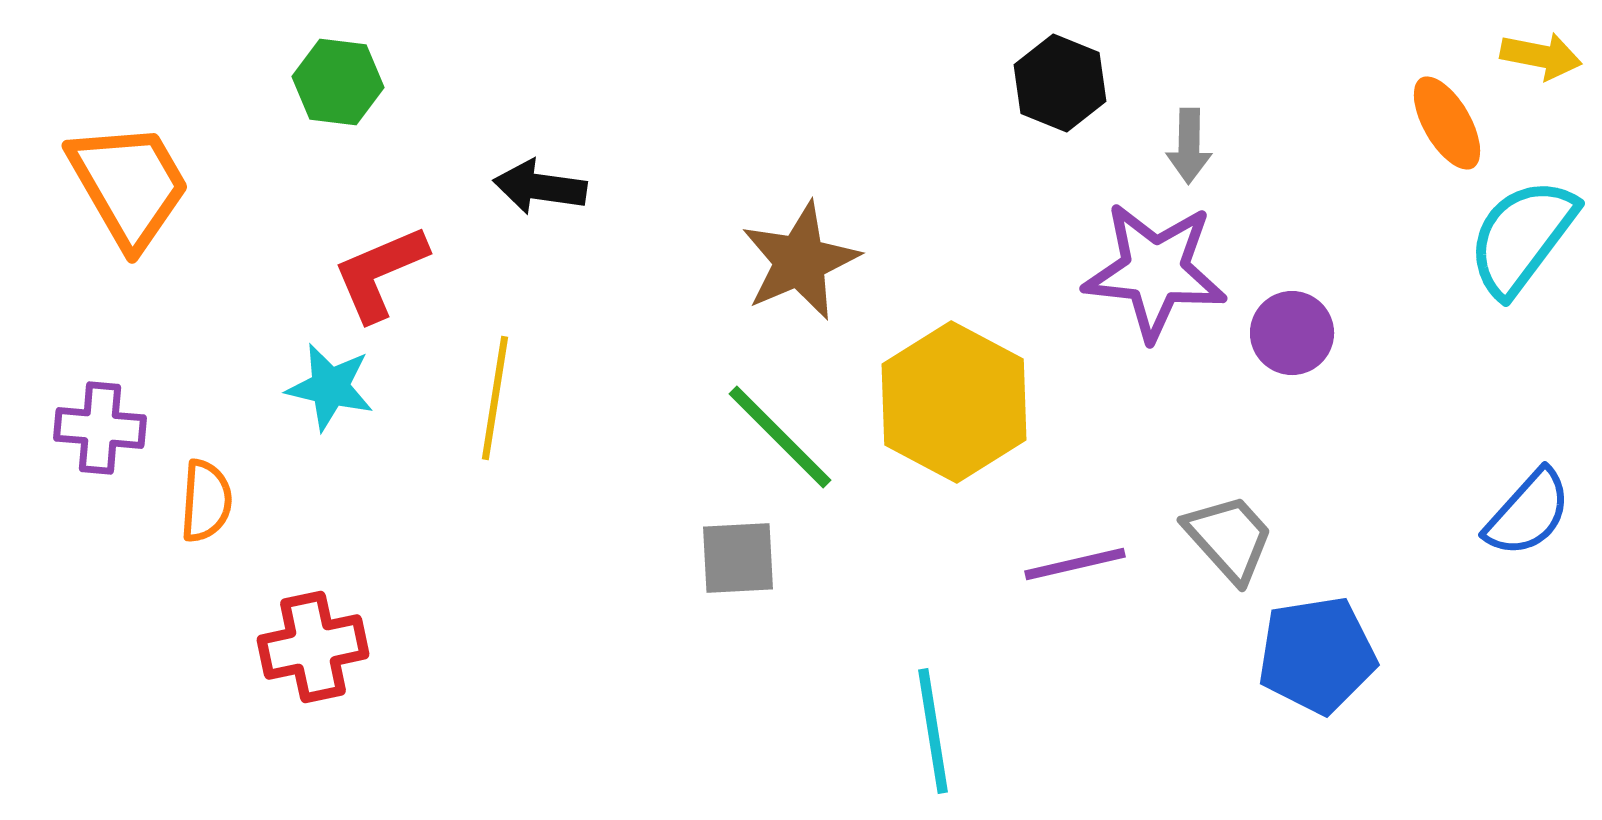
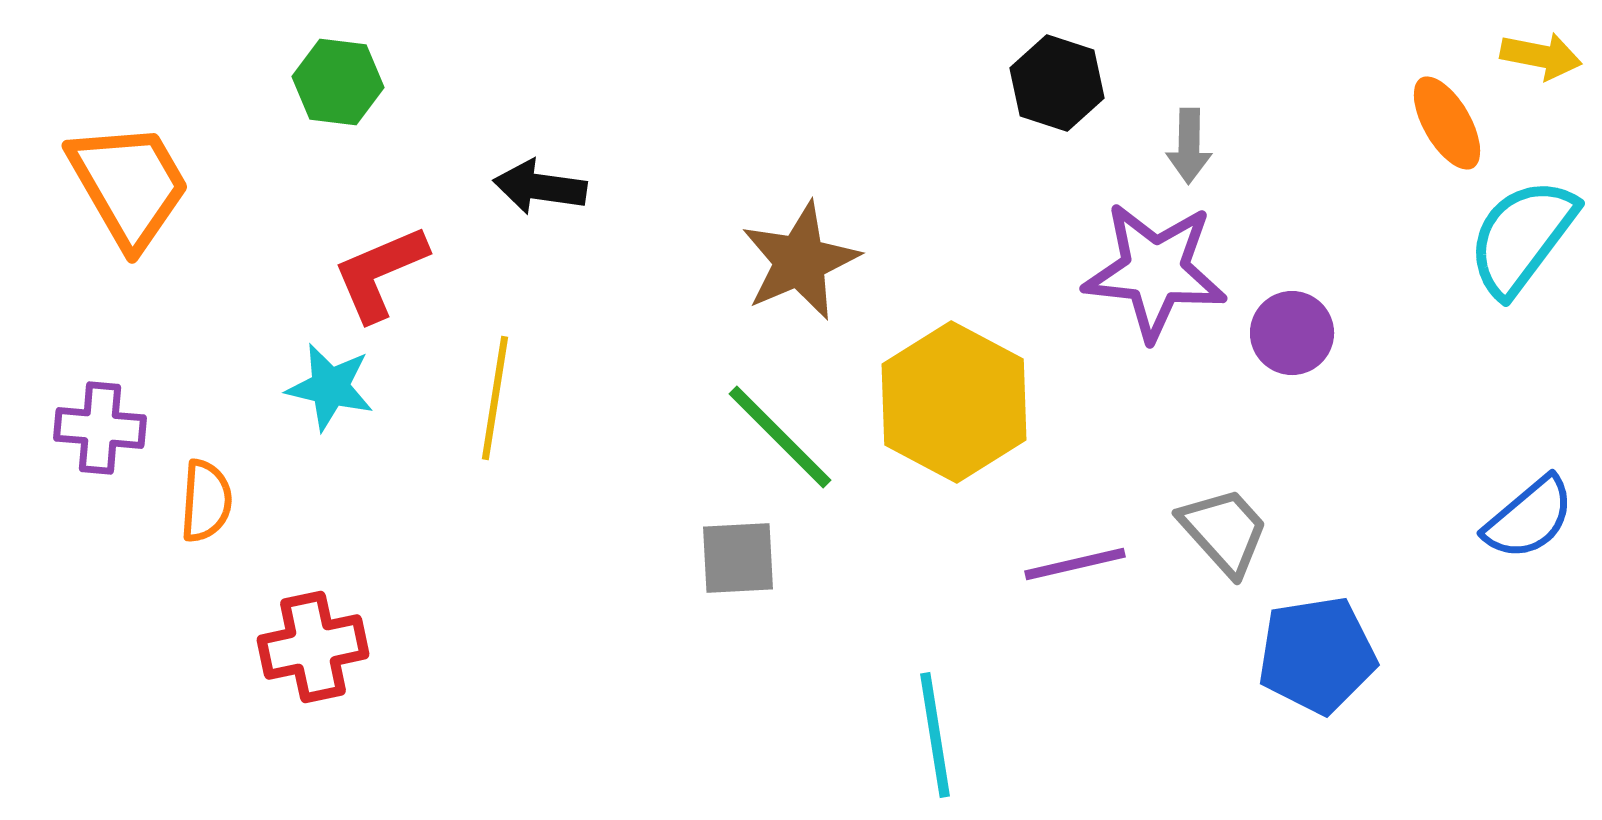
black hexagon: moved 3 px left; rotated 4 degrees counterclockwise
blue semicircle: moved 1 px right, 5 px down; rotated 8 degrees clockwise
gray trapezoid: moved 5 px left, 7 px up
cyan line: moved 2 px right, 4 px down
